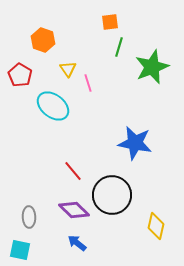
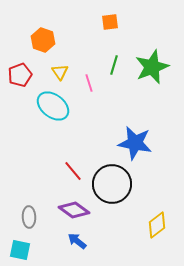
green line: moved 5 px left, 18 px down
yellow triangle: moved 8 px left, 3 px down
red pentagon: rotated 20 degrees clockwise
pink line: moved 1 px right
black circle: moved 11 px up
purple diamond: rotated 8 degrees counterclockwise
yellow diamond: moved 1 px right, 1 px up; rotated 40 degrees clockwise
blue arrow: moved 2 px up
